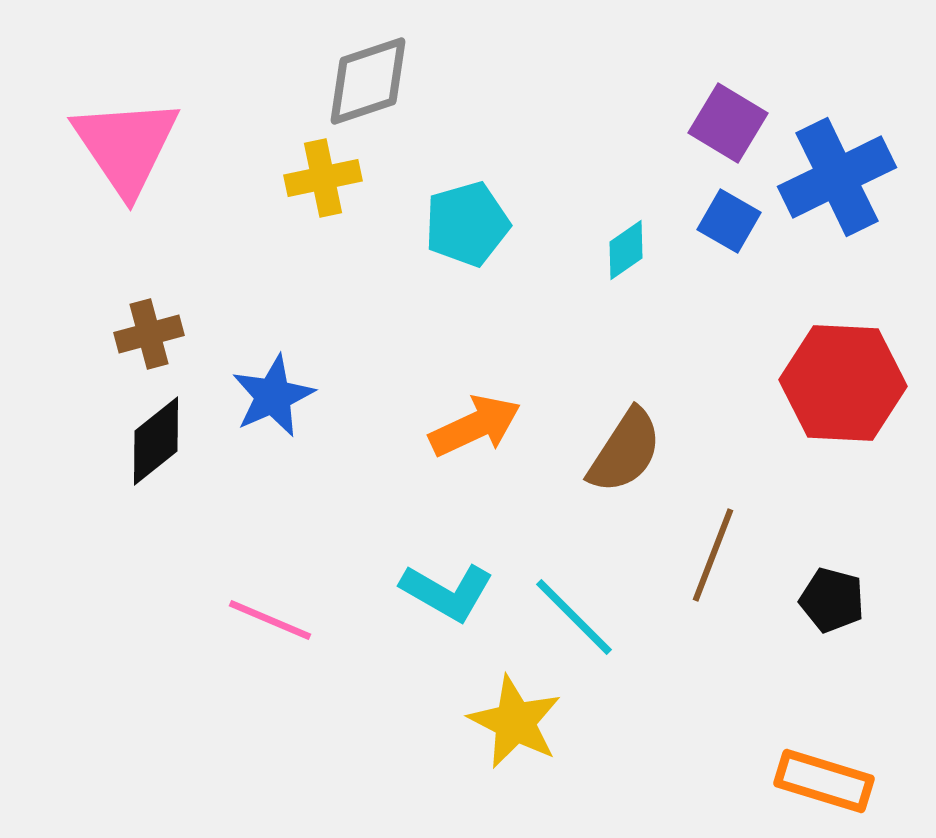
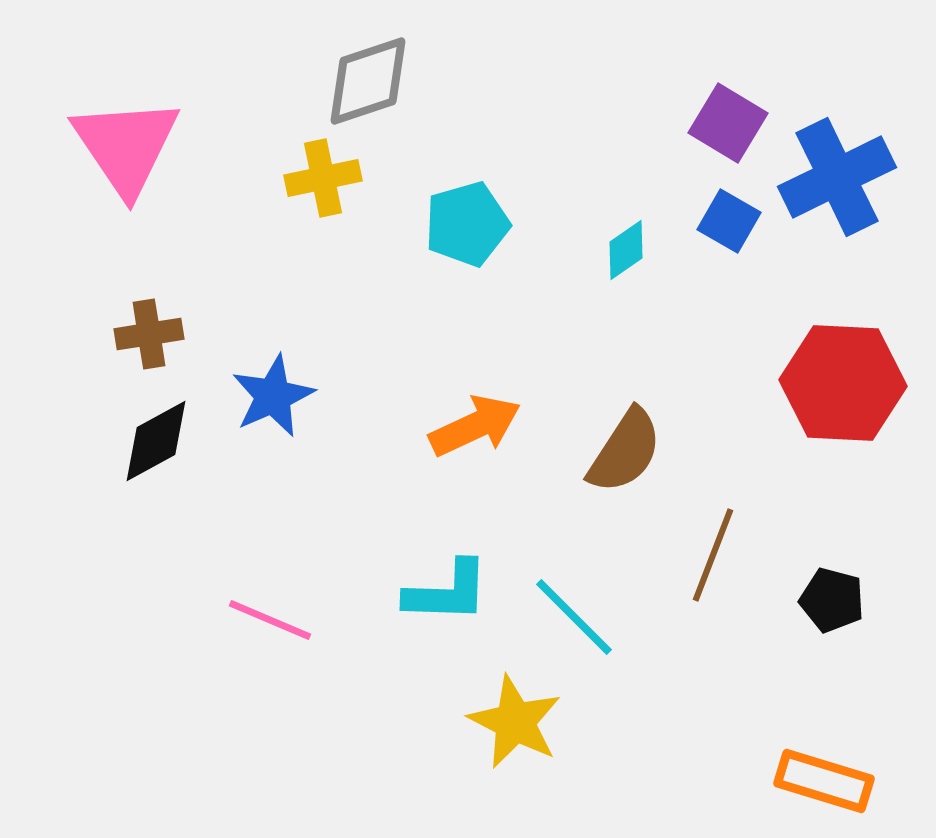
brown cross: rotated 6 degrees clockwise
black diamond: rotated 10 degrees clockwise
cyan L-shape: rotated 28 degrees counterclockwise
